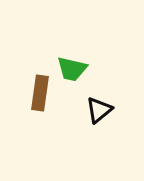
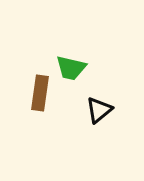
green trapezoid: moved 1 px left, 1 px up
